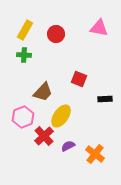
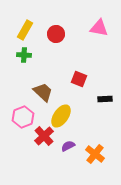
brown trapezoid: rotated 90 degrees counterclockwise
